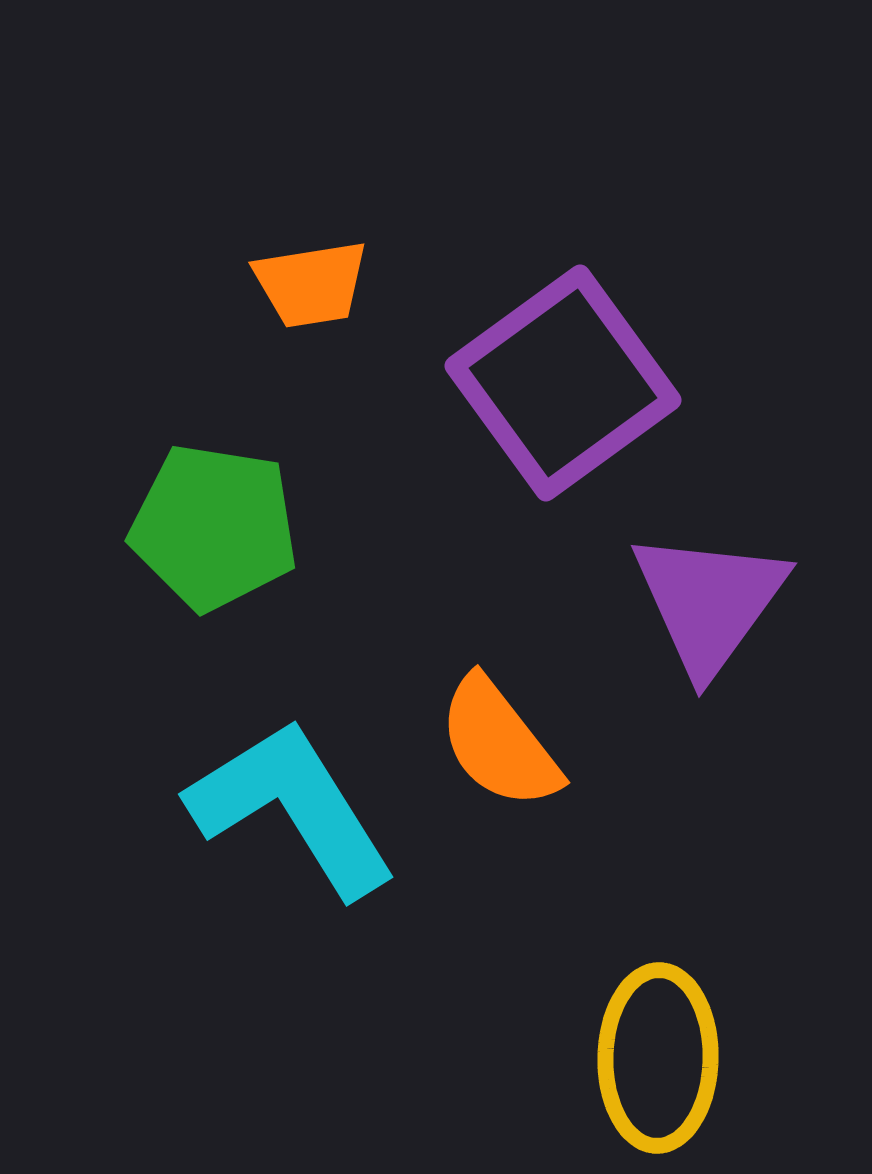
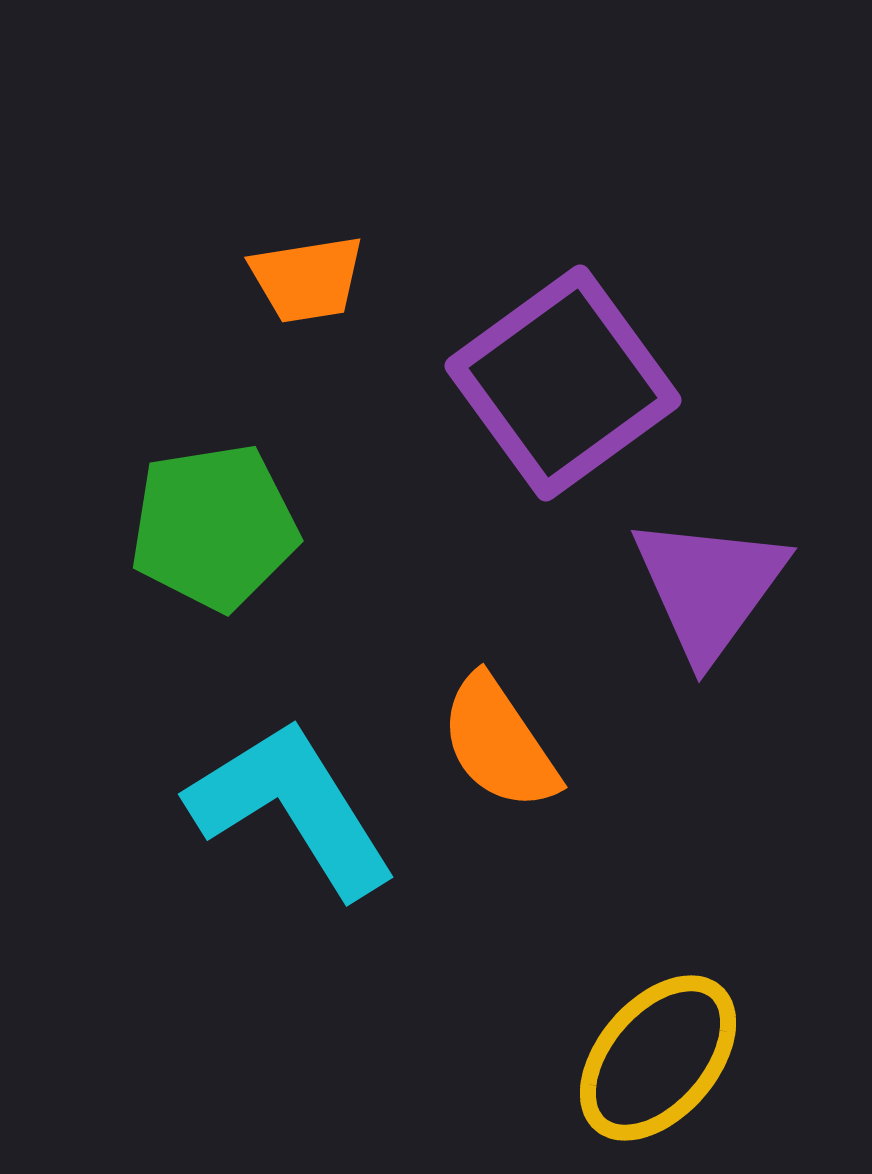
orange trapezoid: moved 4 px left, 5 px up
green pentagon: rotated 18 degrees counterclockwise
purple triangle: moved 15 px up
orange semicircle: rotated 4 degrees clockwise
yellow ellipse: rotated 40 degrees clockwise
